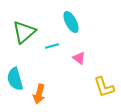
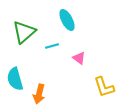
cyan ellipse: moved 4 px left, 2 px up
